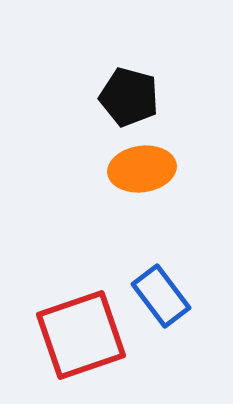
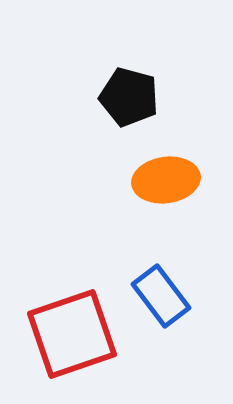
orange ellipse: moved 24 px right, 11 px down
red square: moved 9 px left, 1 px up
